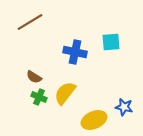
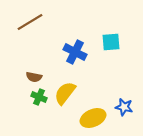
blue cross: rotated 15 degrees clockwise
brown semicircle: rotated 21 degrees counterclockwise
yellow ellipse: moved 1 px left, 2 px up
